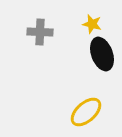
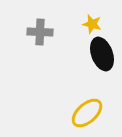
yellow ellipse: moved 1 px right, 1 px down
